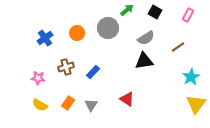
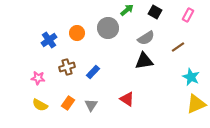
blue cross: moved 4 px right, 2 px down
brown cross: moved 1 px right
cyan star: rotated 18 degrees counterclockwise
yellow triangle: rotated 30 degrees clockwise
